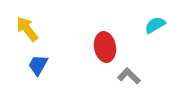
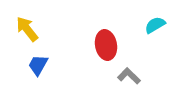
red ellipse: moved 1 px right, 2 px up
